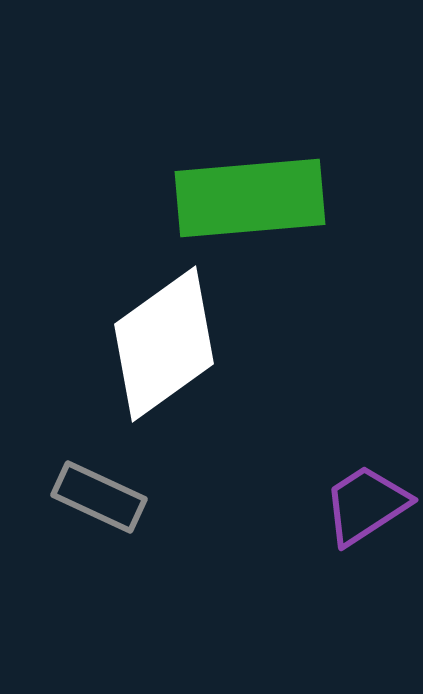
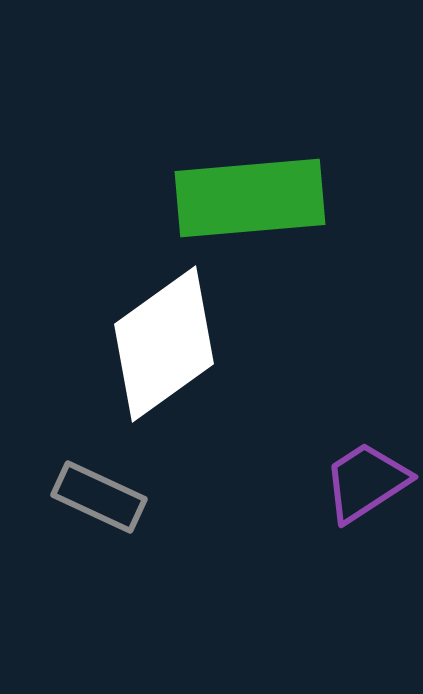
purple trapezoid: moved 23 px up
